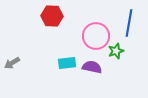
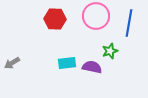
red hexagon: moved 3 px right, 3 px down
pink circle: moved 20 px up
green star: moved 6 px left
